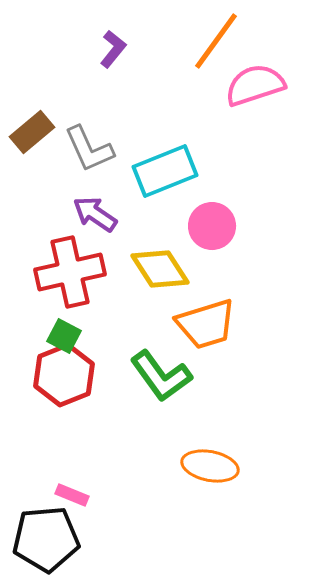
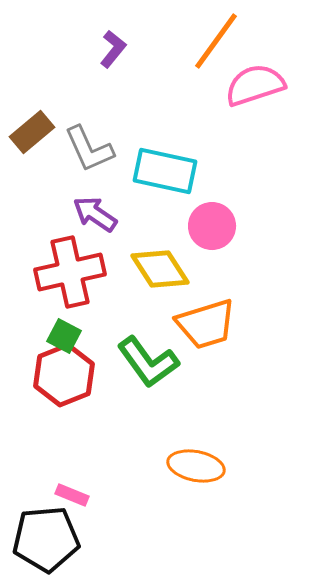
cyan rectangle: rotated 34 degrees clockwise
green L-shape: moved 13 px left, 14 px up
orange ellipse: moved 14 px left
